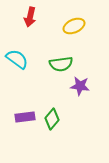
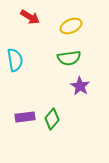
red arrow: rotated 72 degrees counterclockwise
yellow ellipse: moved 3 px left
cyan semicircle: moved 2 px left, 1 px down; rotated 45 degrees clockwise
green semicircle: moved 8 px right, 6 px up
purple star: rotated 24 degrees clockwise
